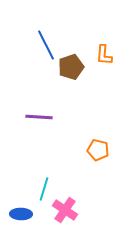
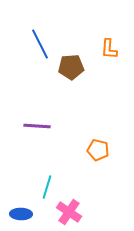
blue line: moved 6 px left, 1 px up
orange L-shape: moved 5 px right, 6 px up
brown pentagon: rotated 15 degrees clockwise
purple line: moved 2 px left, 9 px down
cyan line: moved 3 px right, 2 px up
pink cross: moved 4 px right, 2 px down
